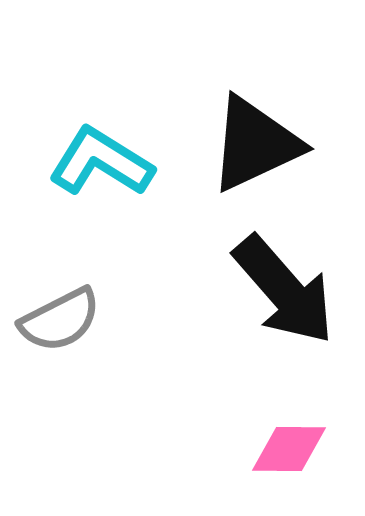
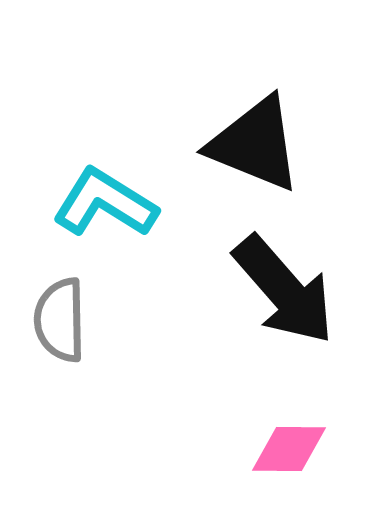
black triangle: rotated 47 degrees clockwise
cyan L-shape: moved 4 px right, 41 px down
gray semicircle: rotated 116 degrees clockwise
